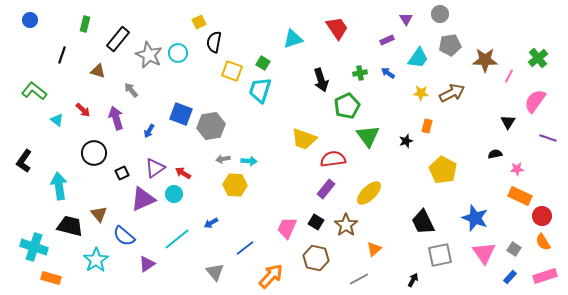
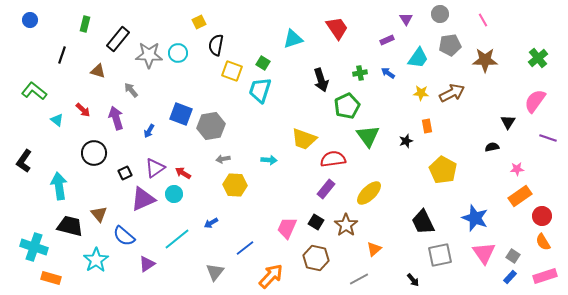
black semicircle at (214, 42): moved 2 px right, 3 px down
gray star at (149, 55): rotated 24 degrees counterclockwise
pink line at (509, 76): moved 26 px left, 56 px up; rotated 56 degrees counterclockwise
orange rectangle at (427, 126): rotated 24 degrees counterclockwise
black semicircle at (495, 154): moved 3 px left, 7 px up
cyan arrow at (249, 161): moved 20 px right, 1 px up
black square at (122, 173): moved 3 px right
orange rectangle at (520, 196): rotated 60 degrees counterclockwise
gray square at (514, 249): moved 1 px left, 7 px down
gray triangle at (215, 272): rotated 18 degrees clockwise
black arrow at (413, 280): rotated 112 degrees clockwise
